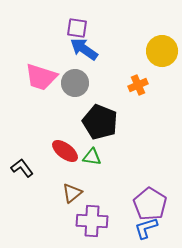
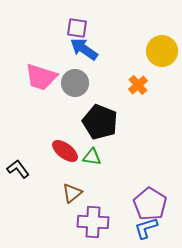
orange cross: rotated 18 degrees counterclockwise
black L-shape: moved 4 px left, 1 px down
purple cross: moved 1 px right, 1 px down
